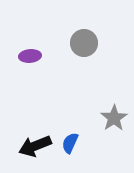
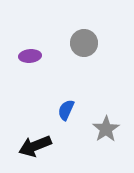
gray star: moved 8 px left, 11 px down
blue semicircle: moved 4 px left, 33 px up
